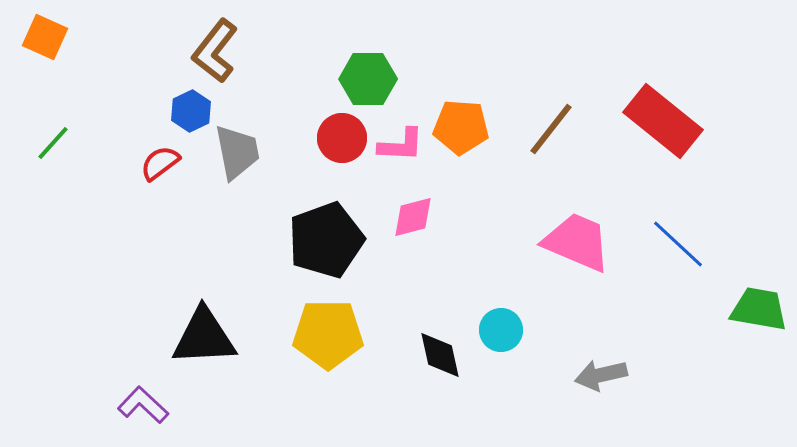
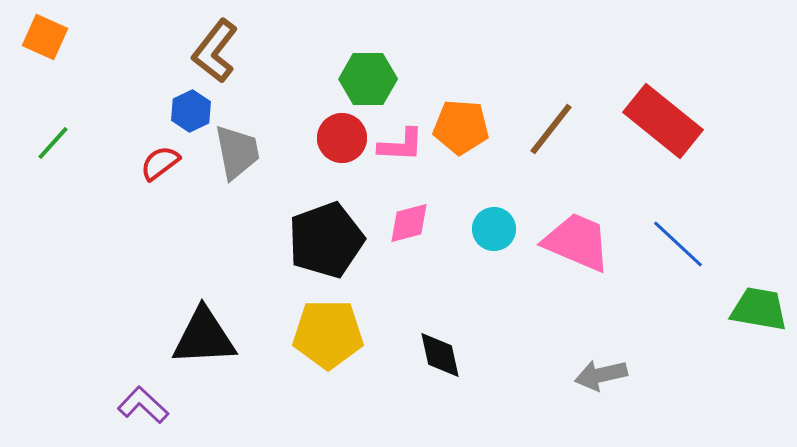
pink diamond: moved 4 px left, 6 px down
cyan circle: moved 7 px left, 101 px up
